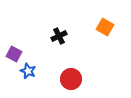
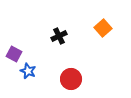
orange square: moved 2 px left, 1 px down; rotated 18 degrees clockwise
